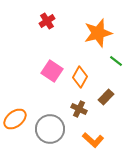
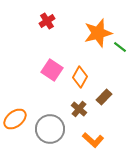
green line: moved 4 px right, 14 px up
pink square: moved 1 px up
brown rectangle: moved 2 px left
brown cross: rotated 14 degrees clockwise
